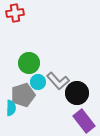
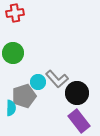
green circle: moved 16 px left, 10 px up
gray L-shape: moved 1 px left, 2 px up
gray pentagon: moved 1 px right, 1 px down
purple rectangle: moved 5 px left
